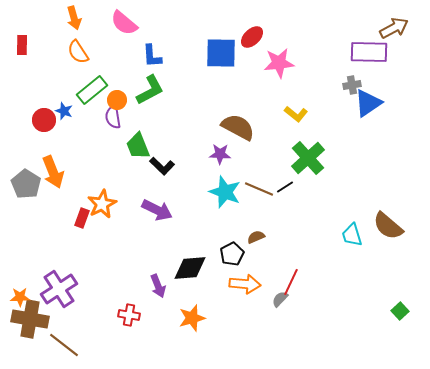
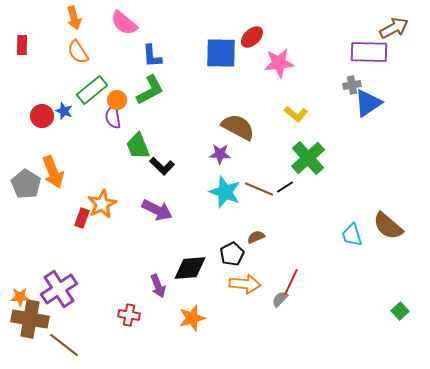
red circle at (44, 120): moved 2 px left, 4 px up
